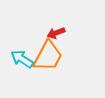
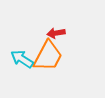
red arrow: rotated 12 degrees clockwise
